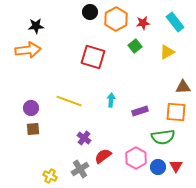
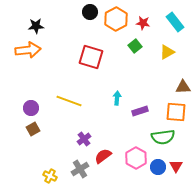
red star: rotated 16 degrees clockwise
red square: moved 2 px left
cyan arrow: moved 6 px right, 2 px up
brown square: rotated 24 degrees counterclockwise
purple cross: moved 1 px down; rotated 16 degrees clockwise
